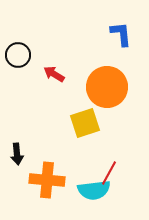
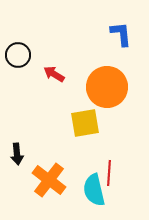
yellow square: rotated 8 degrees clockwise
red line: rotated 25 degrees counterclockwise
orange cross: moved 2 px right; rotated 32 degrees clockwise
cyan semicircle: rotated 84 degrees clockwise
